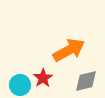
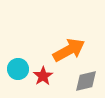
red star: moved 2 px up
cyan circle: moved 2 px left, 16 px up
